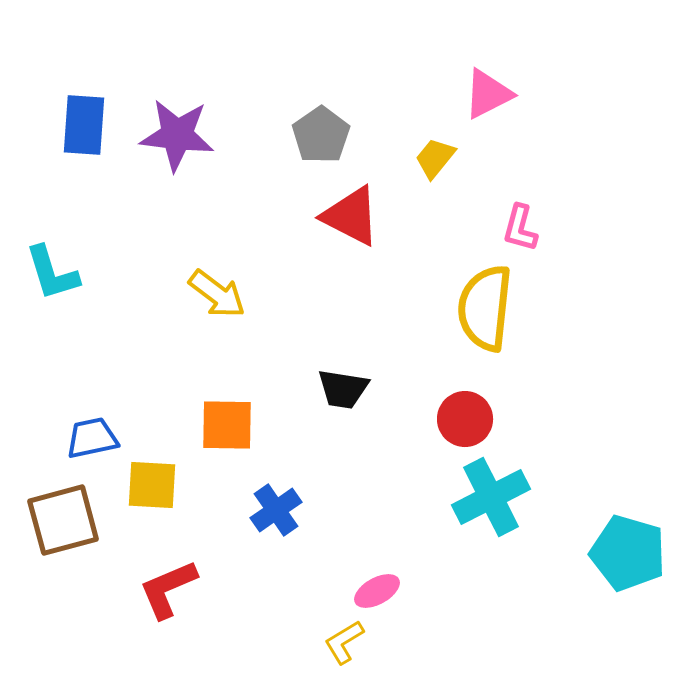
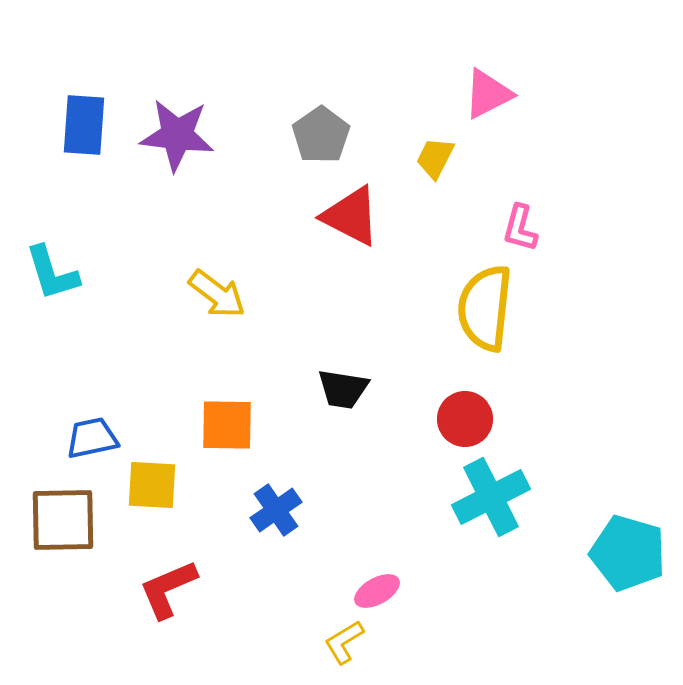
yellow trapezoid: rotated 12 degrees counterclockwise
brown square: rotated 14 degrees clockwise
